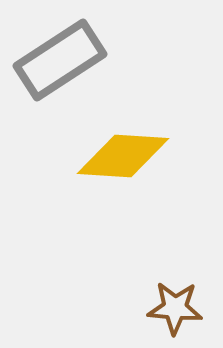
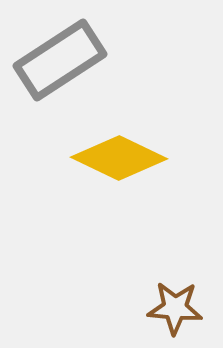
yellow diamond: moved 4 px left, 2 px down; rotated 22 degrees clockwise
